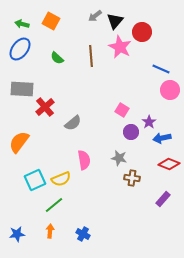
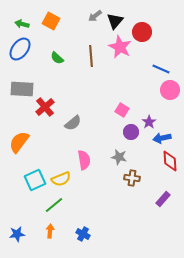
gray star: moved 1 px up
red diamond: moved 1 px right, 3 px up; rotated 65 degrees clockwise
